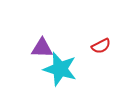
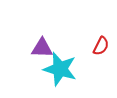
red semicircle: rotated 36 degrees counterclockwise
